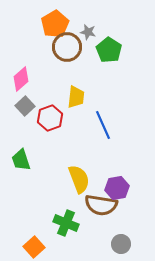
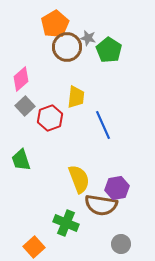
gray star: moved 6 px down
